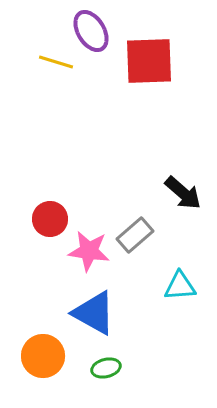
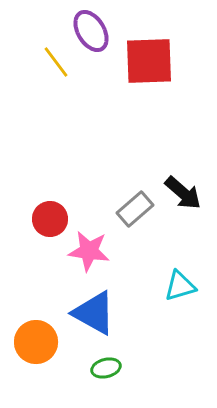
yellow line: rotated 36 degrees clockwise
gray rectangle: moved 26 px up
cyan triangle: rotated 12 degrees counterclockwise
orange circle: moved 7 px left, 14 px up
